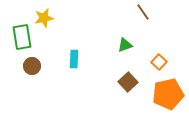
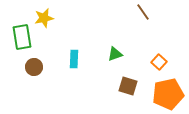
green triangle: moved 10 px left, 9 px down
brown circle: moved 2 px right, 1 px down
brown square: moved 4 px down; rotated 30 degrees counterclockwise
